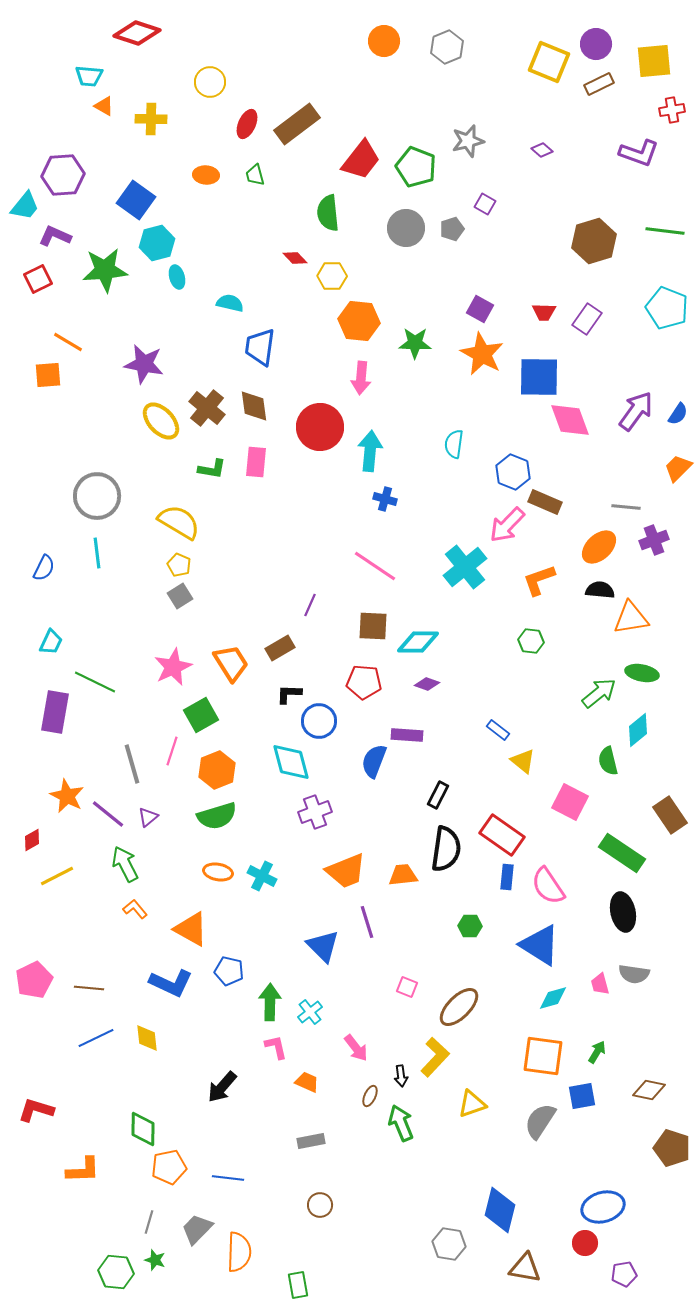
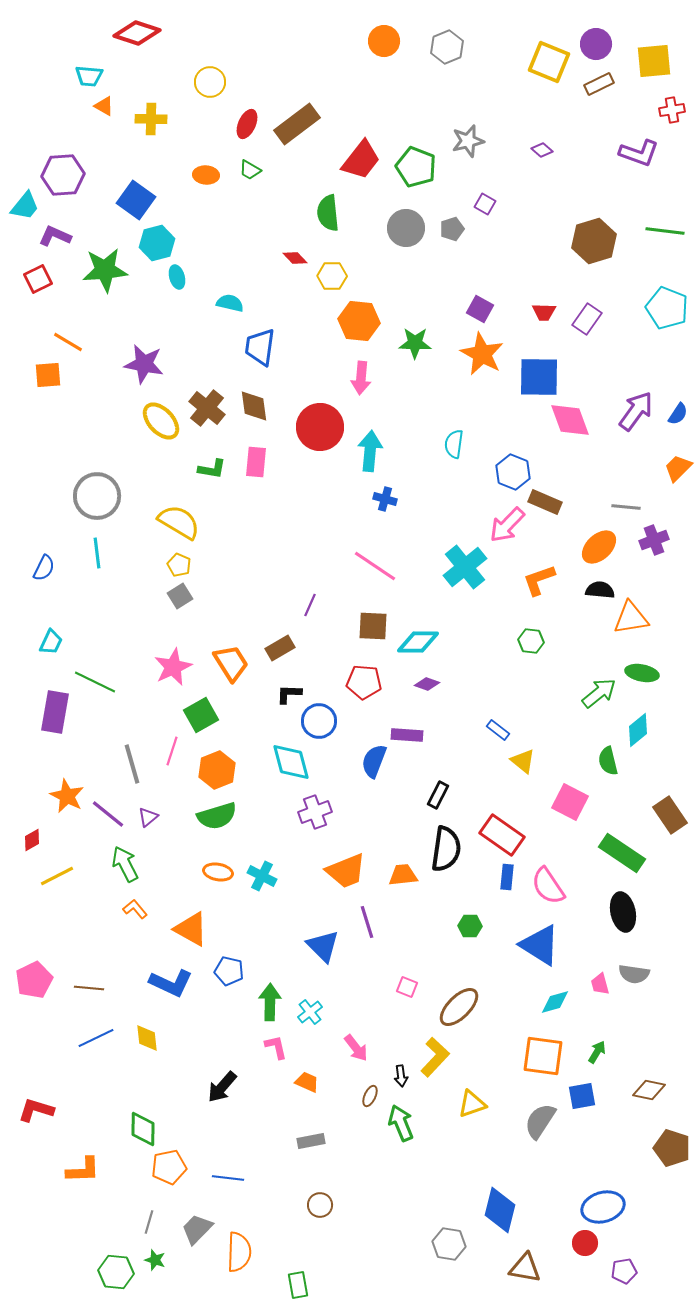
green trapezoid at (255, 175): moved 5 px left, 5 px up; rotated 45 degrees counterclockwise
cyan diamond at (553, 998): moved 2 px right, 4 px down
purple pentagon at (624, 1274): moved 3 px up
